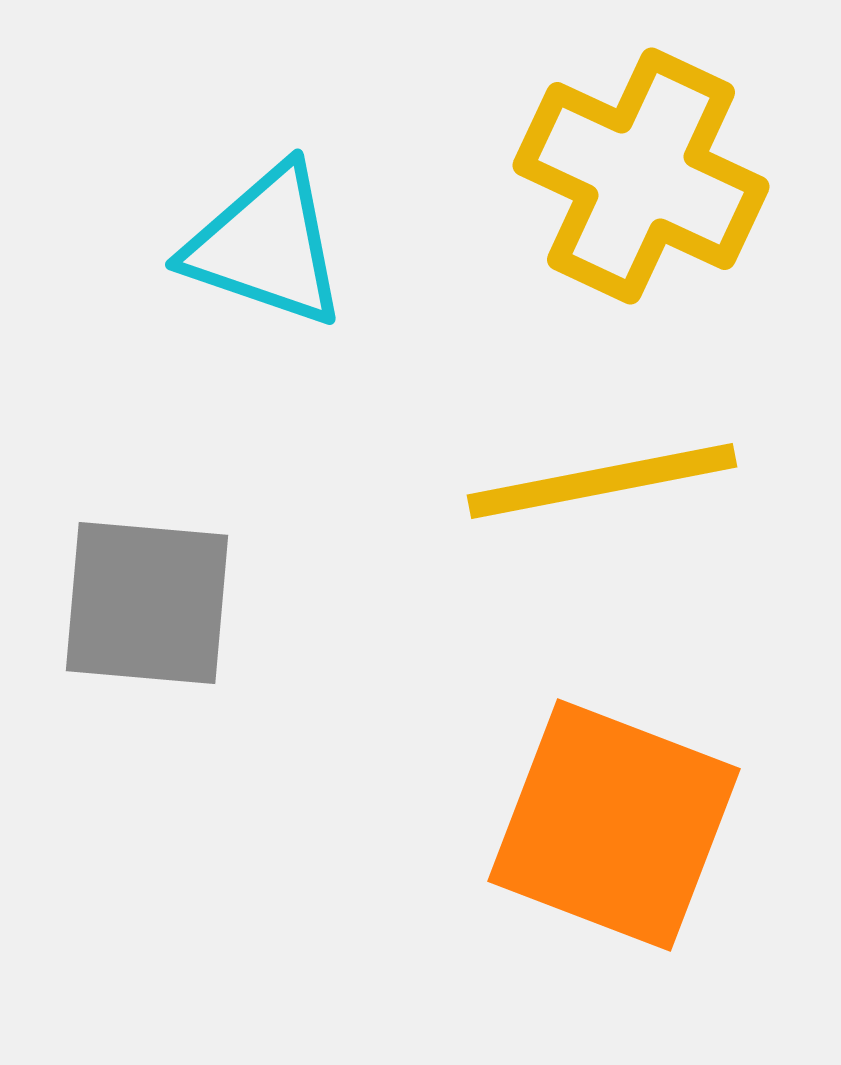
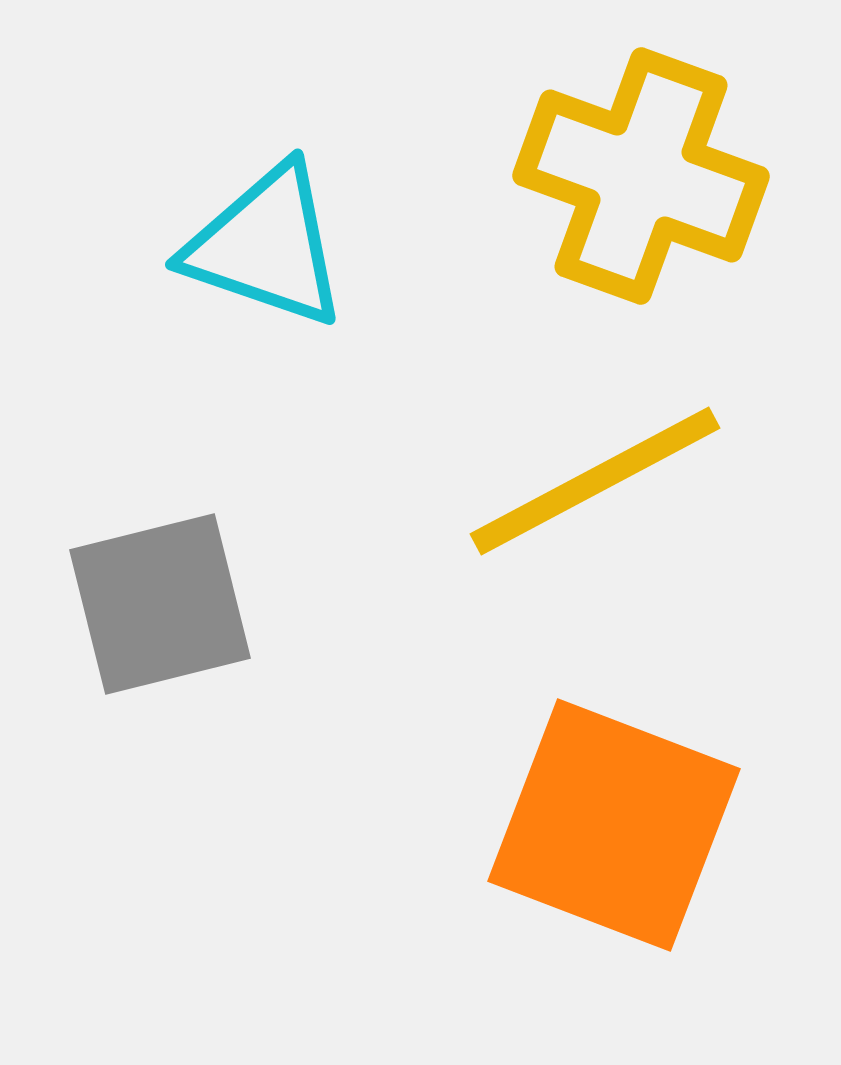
yellow cross: rotated 5 degrees counterclockwise
yellow line: moved 7 px left; rotated 17 degrees counterclockwise
gray square: moved 13 px right, 1 px down; rotated 19 degrees counterclockwise
